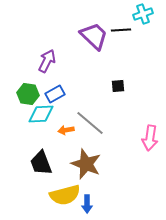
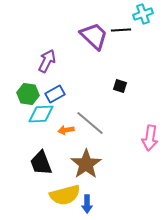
black square: moved 2 px right; rotated 24 degrees clockwise
brown star: rotated 16 degrees clockwise
